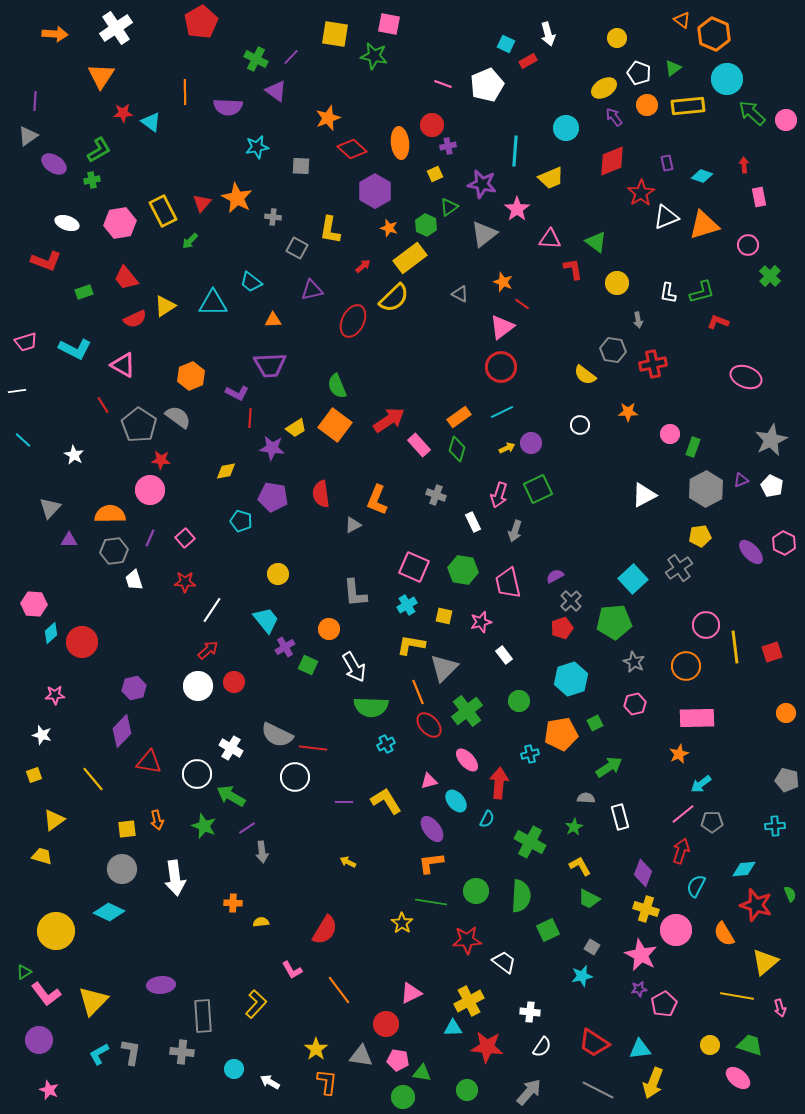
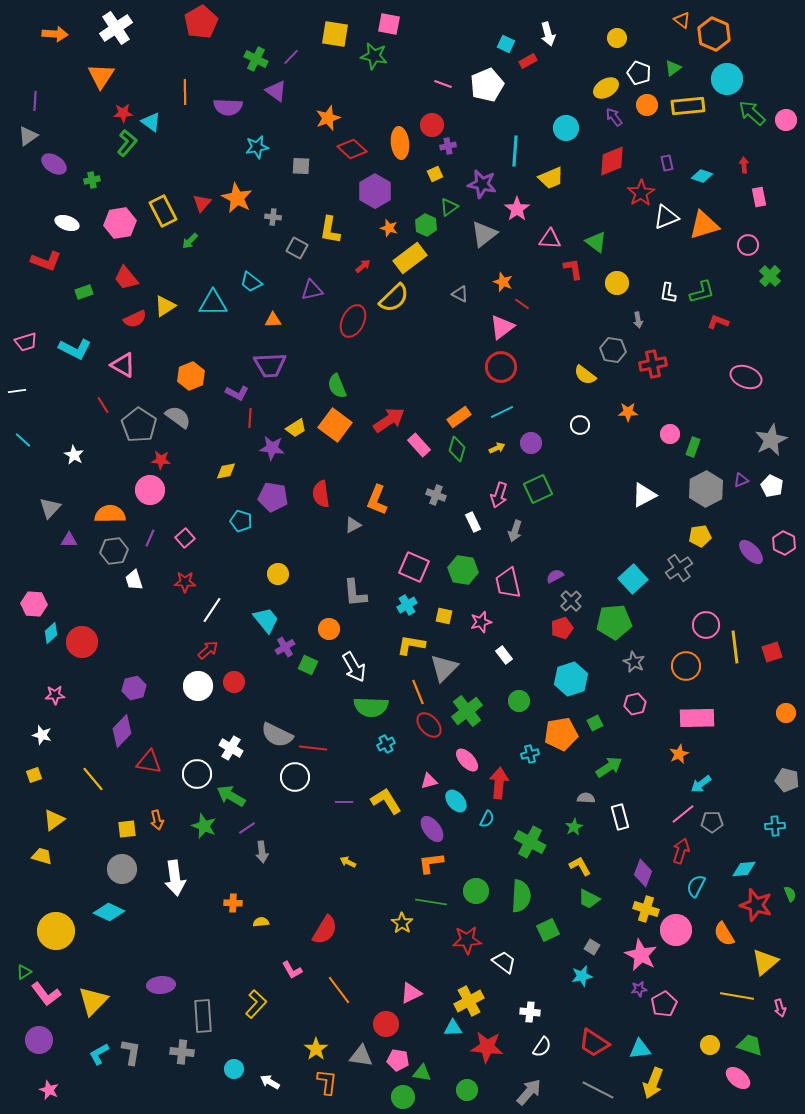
yellow ellipse at (604, 88): moved 2 px right
green L-shape at (99, 150): moved 28 px right, 7 px up; rotated 20 degrees counterclockwise
yellow arrow at (507, 448): moved 10 px left
